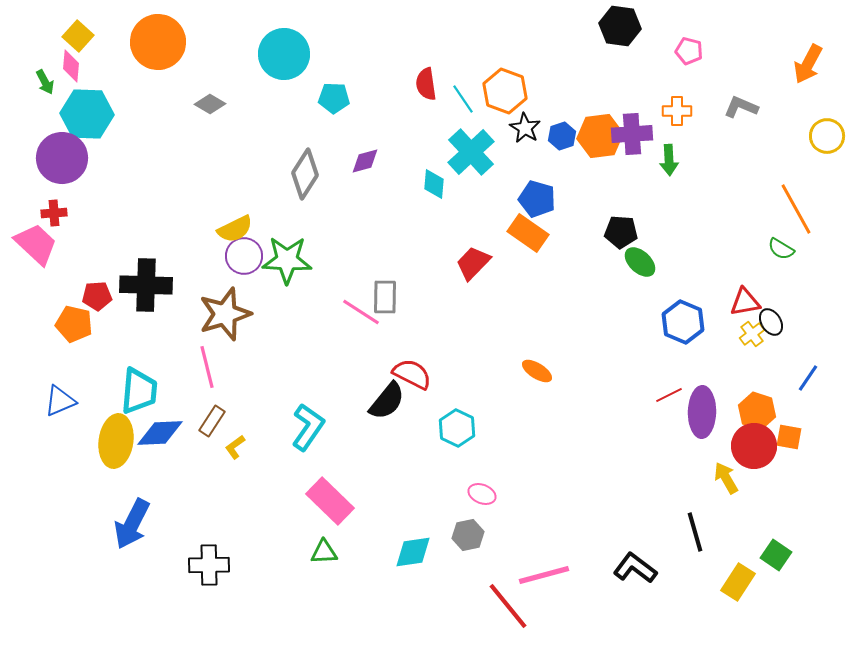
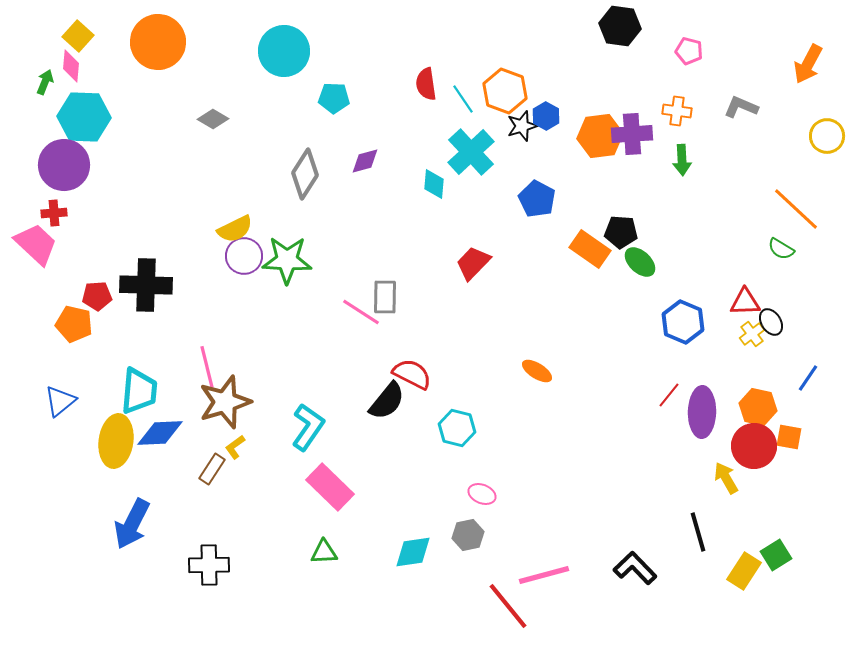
cyan circle at (284, 54): moved 3 px up
green arrow at (45, 82): rotated 130 degrees counterclockwise
gray diamond at (210, 104): moved 3 px right, 15 px down
orange cross at (677, 111): rotated 8 degrees clockwise
cyan hexagon at (87, 114): moved 3 px left, 3 px down
black star at (525, 128): moved 3 px left, 2 px up; rotated 24 degrees clockwise
blue hexagon at (562, 136): moved 16 px left, 20 px up; rotated 12 degrees counterclockwise
purple circle at (62, 158): moved 2 px right, 7 px down
green arrow at (669, 160): moved 13 px right
blue pentagon at (537, 199): rotated 12 degrees clockwise
orange line at (796, 209): rotated 18 degrees counterclockwise
orange rectangle at (528, 233): moved 62 px right, 16 px down
red triangle at (745, 302): rotated 8 degrees clockwise
brown star at (225, 314): moved 88 px down
red line at (669, 395): rotated 24 degrees counterclockwise
blue triangle at (60, 401): rotated 16 degrees counterclockwise
orange hexagon at (757, 411): moved 1 px right, 4 px up; rotated 6 degrees counterclockwise
brown rectangle at (212, 421): moved 48 px down
cyan hexagon at (457, 428): rotated 12 degrees counterclockwise
pink rectangle at (330, 501): moved 14 px up
black line at (695, 532): moved 3 px right
green square at (776, 555): rotated 24 degrees clockwise
black L-shape at (635, 568): rotated 9 degrees clockwise
yellow rectangle at (738, 582): moved 6 px right, 11 px up
